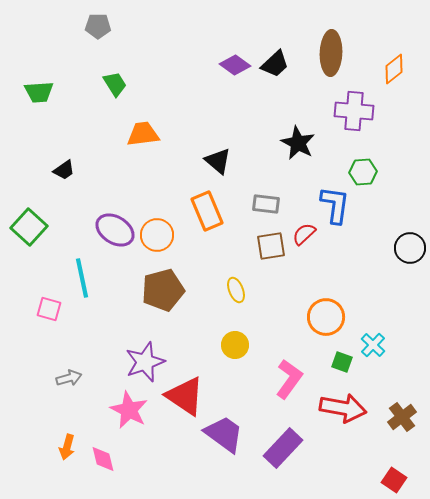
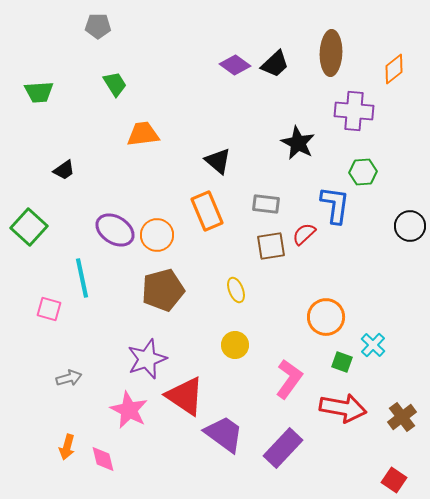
black circle at (410, 248): moved 22 px up
purple star at (145, 362): moved 2 px right, 3 px up
